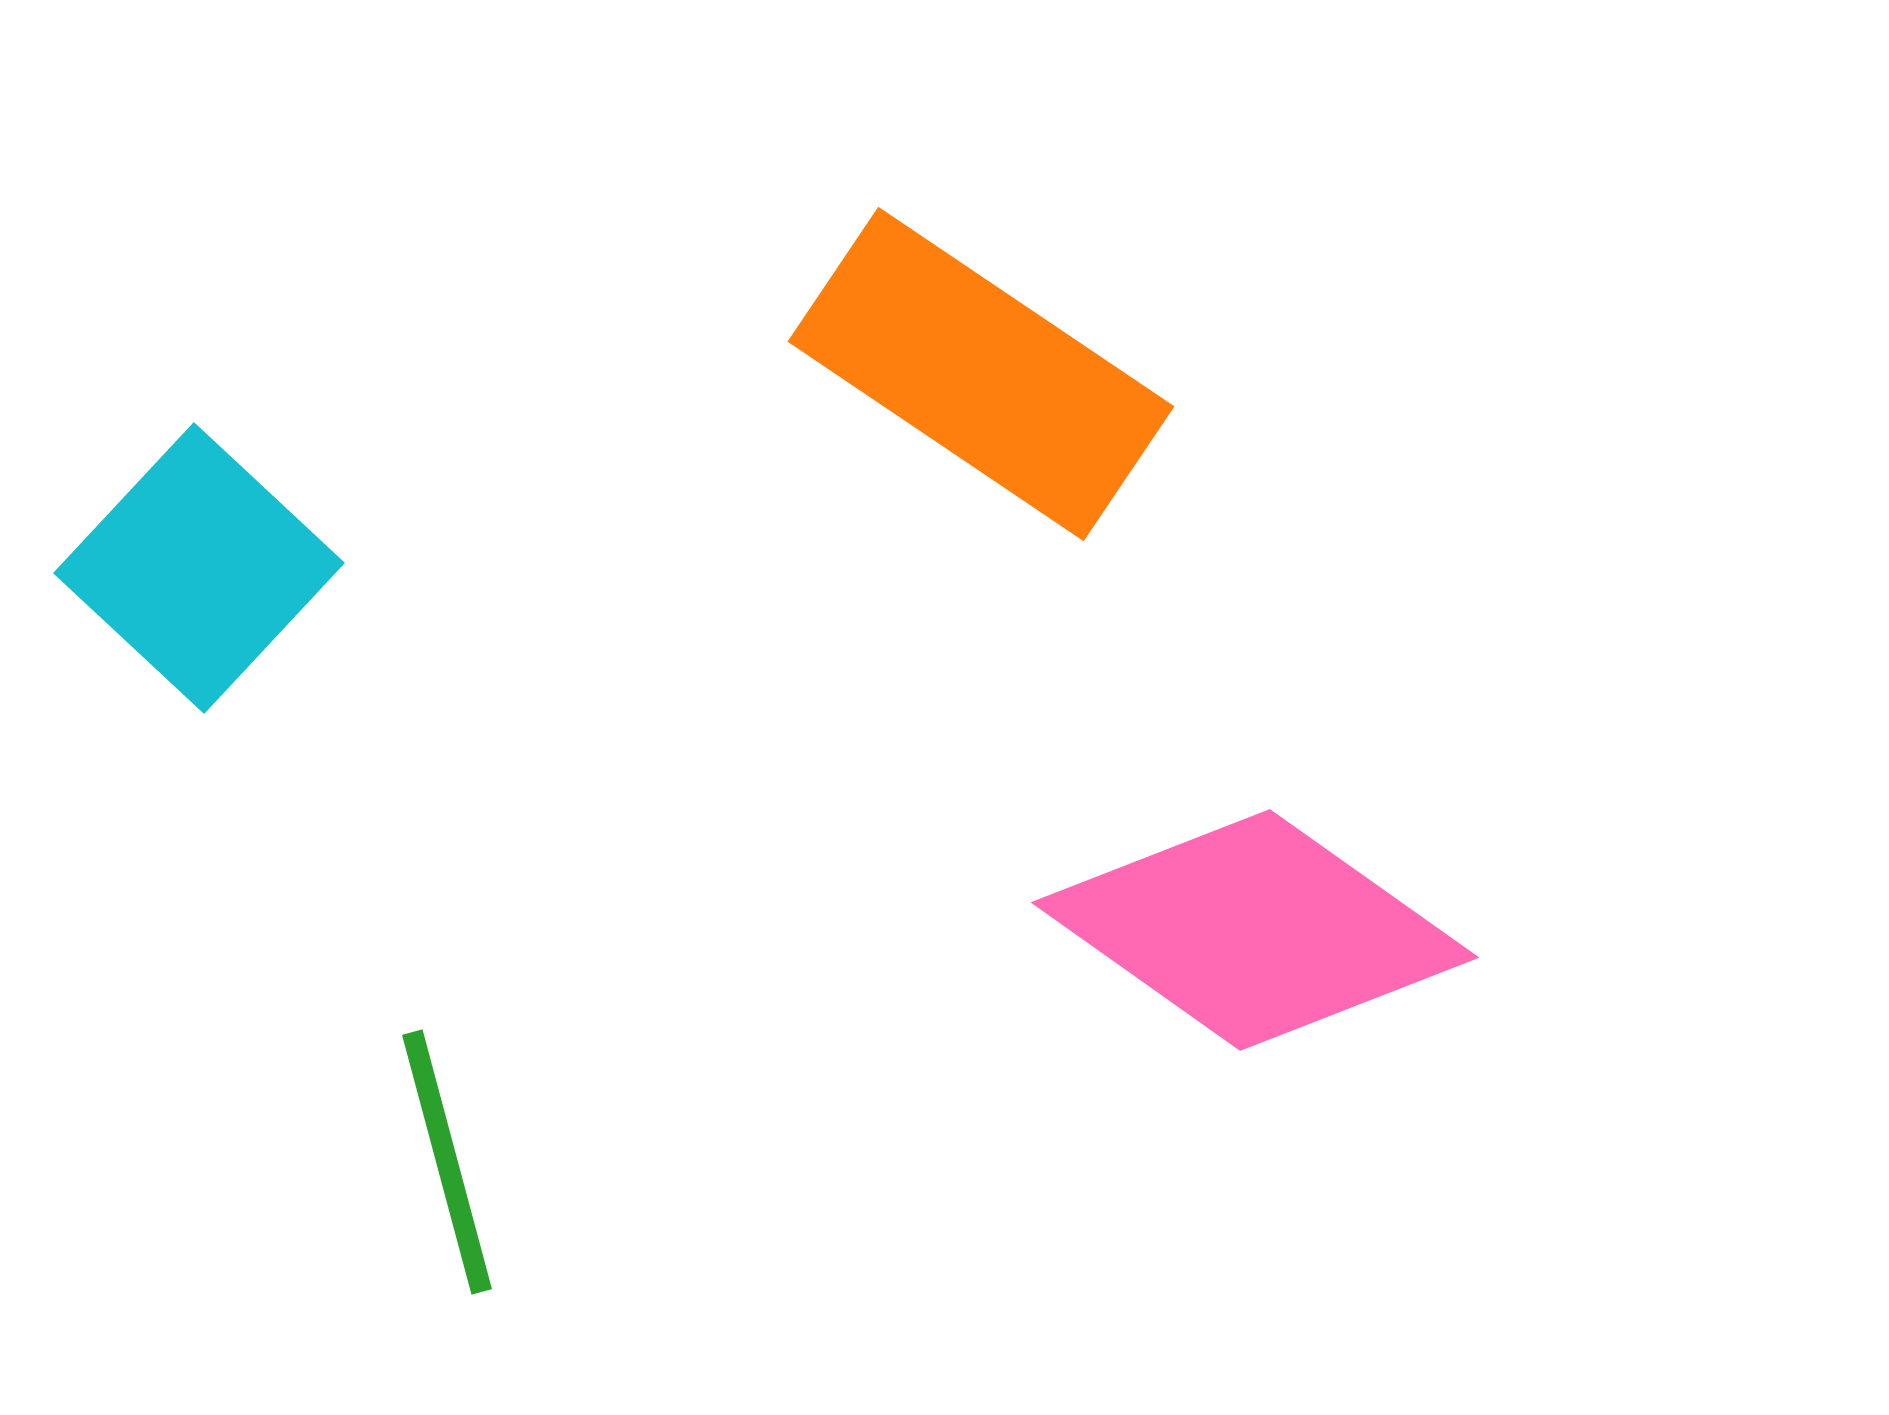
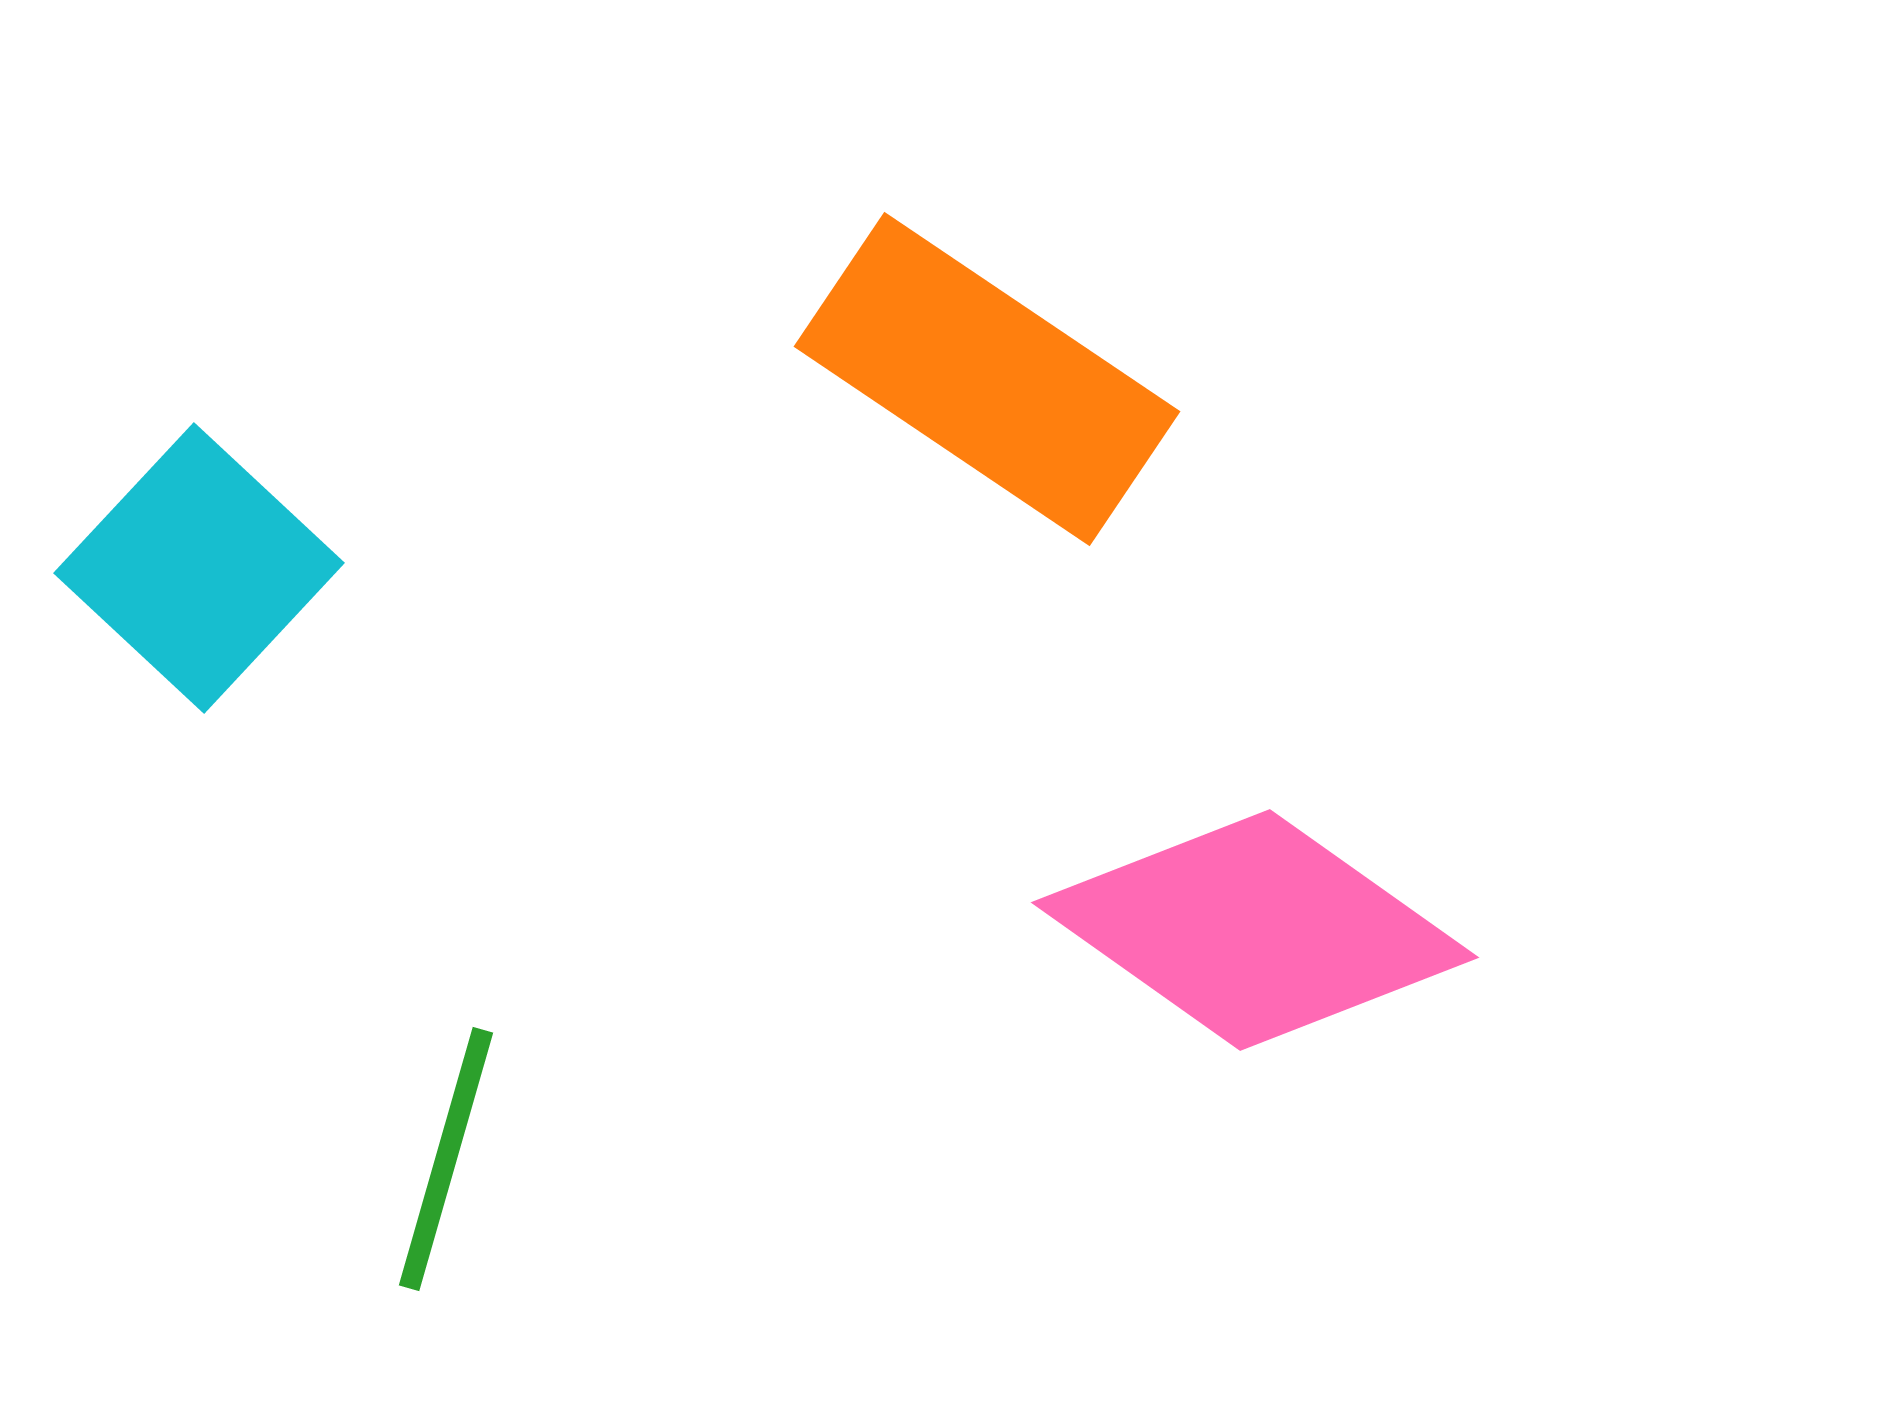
orange rectangle: moved 6 px right, 5 px down
green line: moved 1 px left, 3 px up; rotated 31 degrees clockwise
